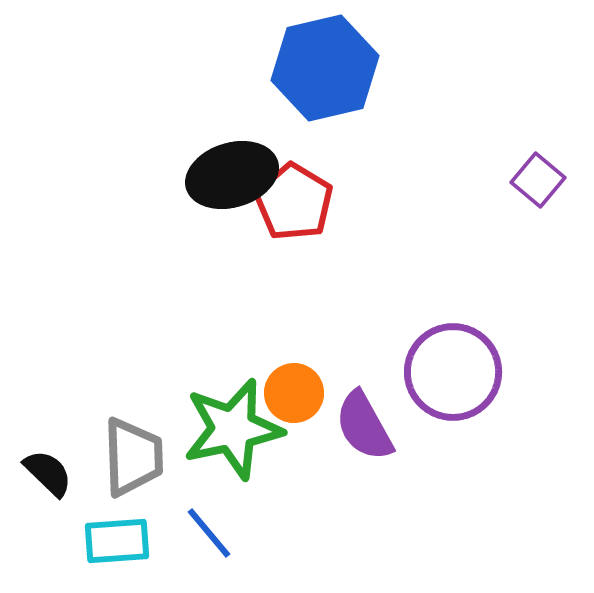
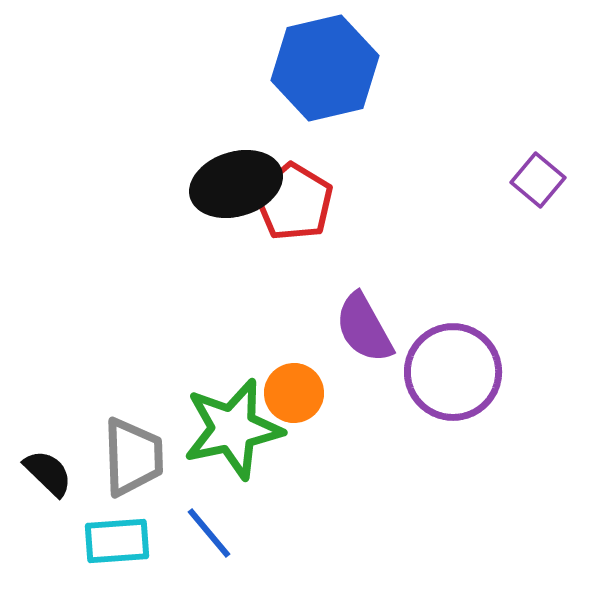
black ellipse: moved 4 px right, 9 px down
purple semicircle: moved 98 px up
